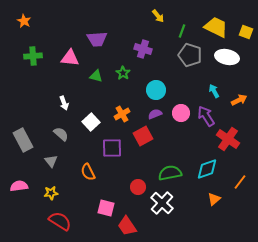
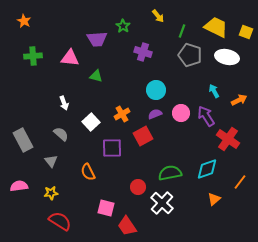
purple cross: moved 3 px down
green star: moved 47 px up
